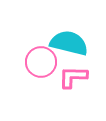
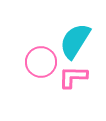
cyan semicircle: moved 6 px right, 2 px up; rotated 72 degrees counterclockwise
